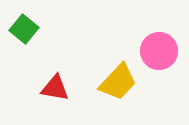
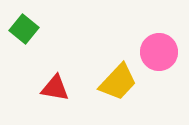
pink circle: moved 1 px down
